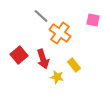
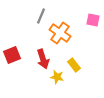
gray line: rotated 70 degrees clockwise
red square: moved 7 px left; rotated 18 degrees clockwise
